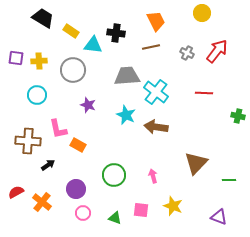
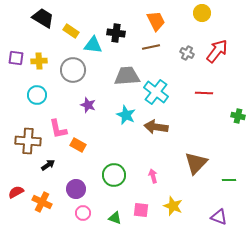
orange cross: rotated 12 degrees counterclockwise
